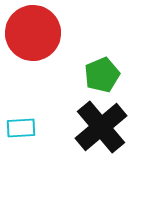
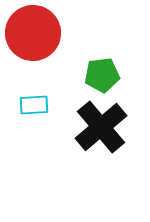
green pentagon: rotated 16 degrees clockwise
cyan rectangle: moved 13 px right, 23 px up
